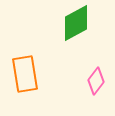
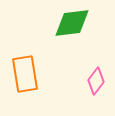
green diamond: moved 4 px left; rotated 21 degrees clockwise
